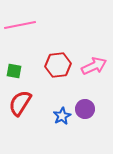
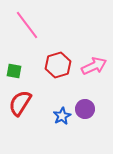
pink line: moved 7 px right; rotated 64 degrees clockwise
red hexagon: rotated 10 degrees counterclockwise
